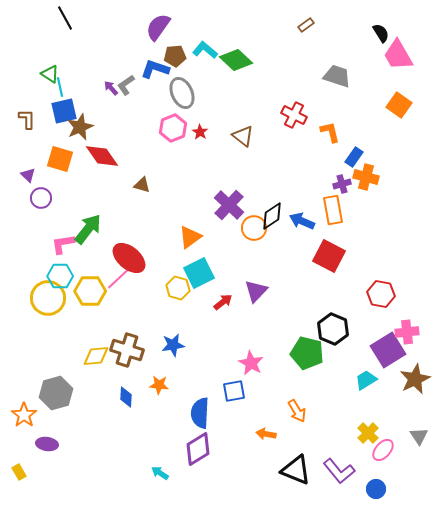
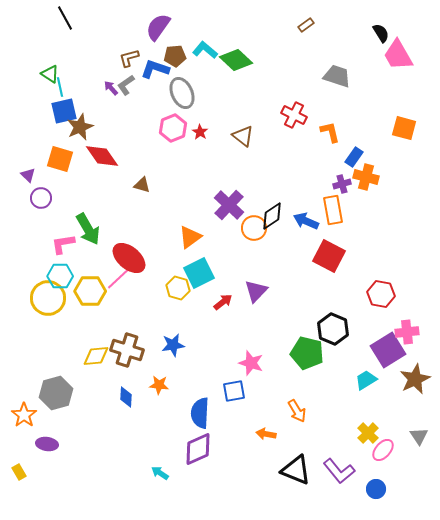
orange square at (399, 105): moved 5 px right, 23 px down; rotated 20 degrees counterclockwise
brown L-shape at (27, 119): moved 102 px right, 61 px up; rotated 105 degrees counterclockwise
blue arrow at (302, 221): moved 4 px right
green arrow at (88, 229): rotated 112 degrees clockwise
pink star at (251, 363): rotated 10 degrees counterclockwise
purple diamond at (198, 449): rotated 8 degrees clockwise
